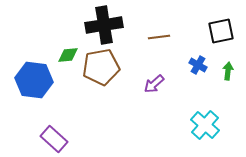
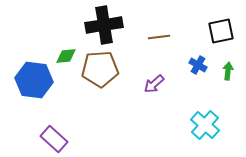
green diamond: moved 2 px left, 1 px down
brown pentagon: moved 1 px left, 2 px down; rotated 6 degrees clockwise
